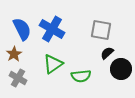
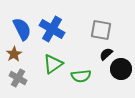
black semicircle: moved 1 px left, 1 px down
